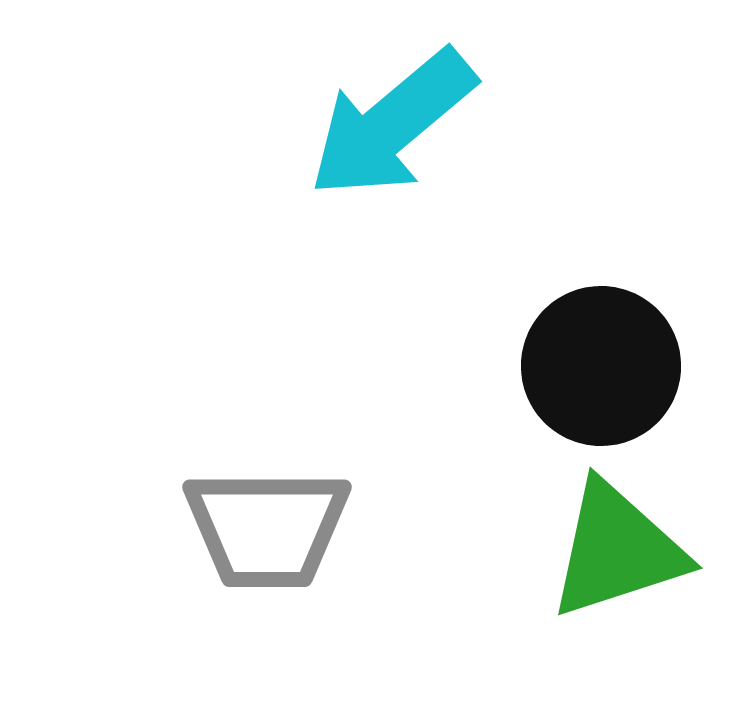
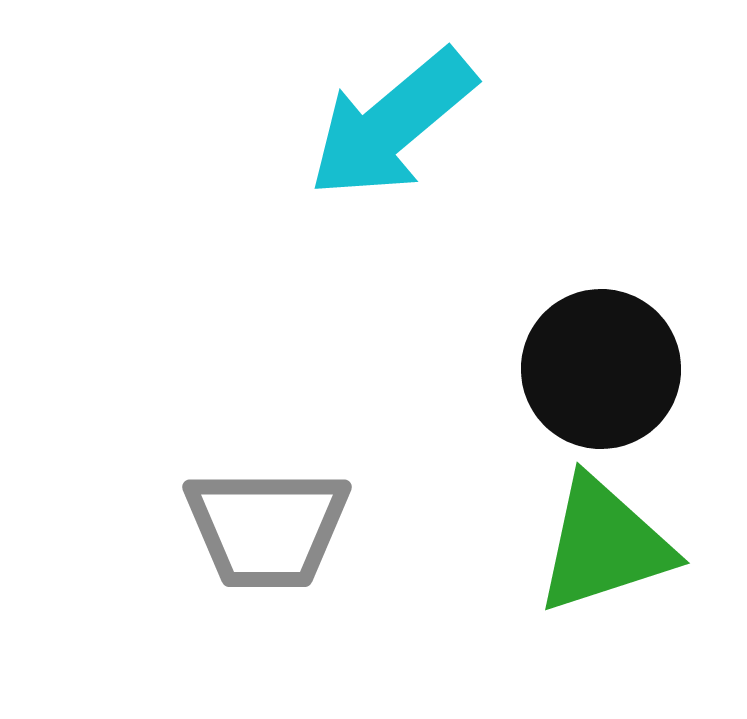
black circle: moved 3 px down
green triangle: moved 13 px left, 5 px up
